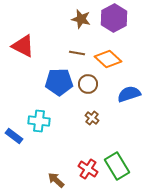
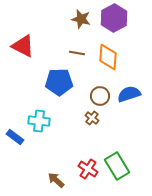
orange diamond: moved 2 px up; rotated 52 degrees clockwise
brown circle: moved 12 px right, 12 px down
blue rectangle: moved 1 px right, 1 px down
